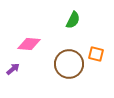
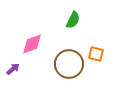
pink diamond: moved 3 px right; rotated 25 degrees counterclockwise
